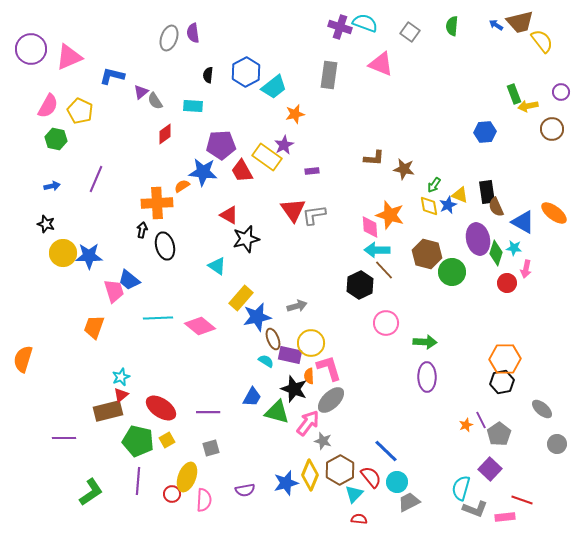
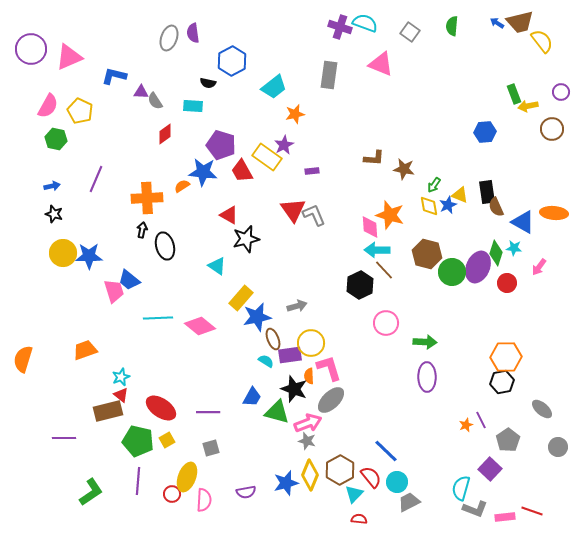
blue arrow at (496, 25): moved 1 px right, 2 px up
blue hexagon at (246, 72): moved 14 px left, 11 px up
black semicircle at (208, 75): moved 8 px down; rotated 84 degrees counterclockwise
blue L-shape at (112, 76): moved 2 px right
purple triangle at (141, 92): rotated 42 degrees clockwise
purple pentagon at (221, 145): rotated 20 degrees clockwise
orange cross at (157, 203): moved 10 px left, 5 px up
orange ellipse at (554, 213): rotated 32 degrees counterclockwise
gray L-shape at (314, 215): rotated 75 degrees clockwise
black star at (46, 224): moved 8 px right, 10 px up
purple ellipse at (478, 239): moved 28 px down; rotated 36 degrees clockwise
pink arrow at (526, 269): moved 13 px right, 2 px up; rotated 24 degrees clockwise
orange trapezoid at (94, 327): moved 9 px left, 23 px down; rotated 50 degrees clockwise
purple rectangle at (290, 355): rotated 20 degrees counterclockwise
orange hexagon at (505, 359): moved 1 px right, 2 px up
red triangle at (121, 395): rotated 42 degrees counterclockwise
pink arrow at (308, 423): rotated 32 degrees clockwise
gray pentagon at (499, 434): moved 9 px right, 6 px down
gray star at (323, 441): moved 16 px left
gray circle at (557, 444): moved 1 px right, 3 px down
purple semicircle at (245, 490): moved 1 px right, 2 px down
red line at (522, 500): moved 10 px right, 11 px down
